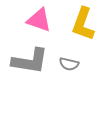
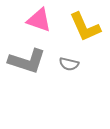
yellow L-shape: moved 2 px right, 3 px down; rotated 44 degrees counterclockwise
gray L-shape: moved 3 px left; rotated 9 degrees clockwise
